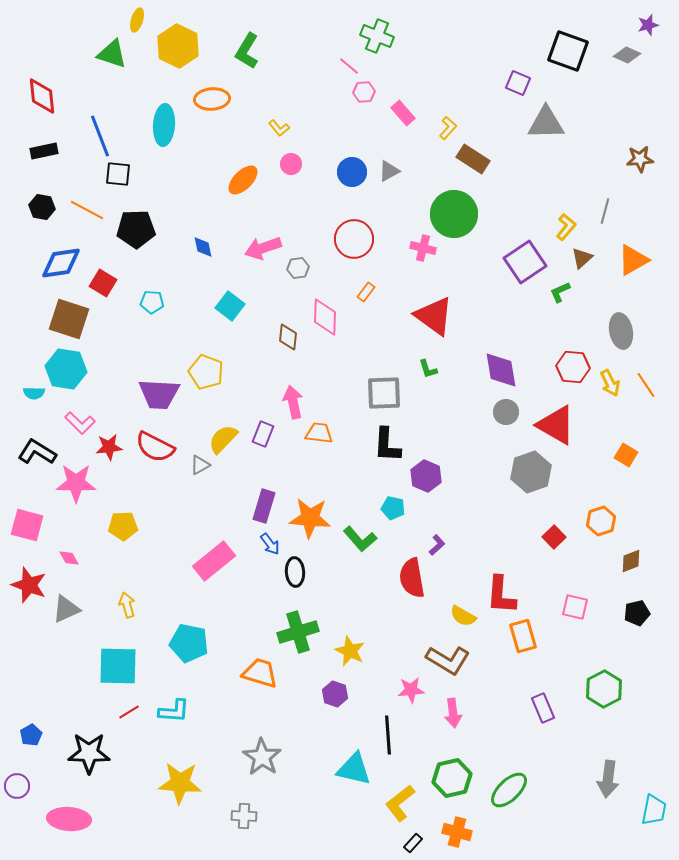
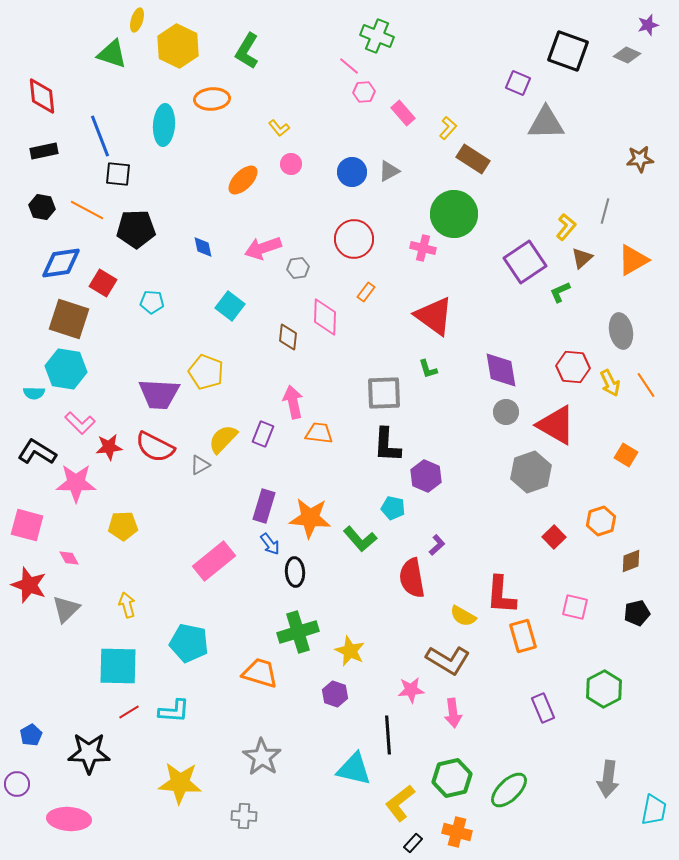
gray triangle at (66, 609): rotated 20 degrees counterclockwise
purple circle at (17, 786): moved 2 px up
